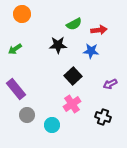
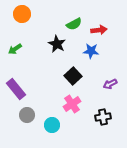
black star: moved 1 px left, 1 px up; rotated 30 degrees clockwise
black cross: rotated 28 degrees counterclockwise
